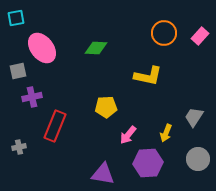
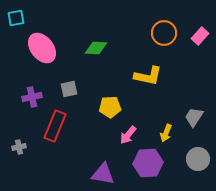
gray square: moved 51 px right, 18 px down
yellow pentagon: moved 4 px right
